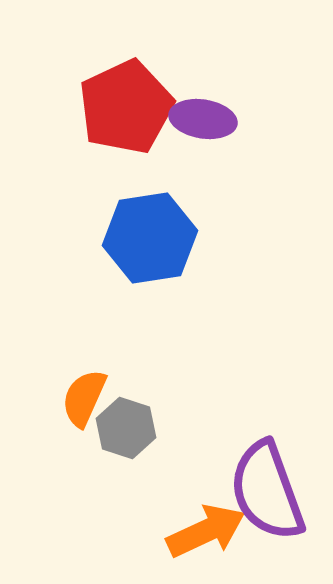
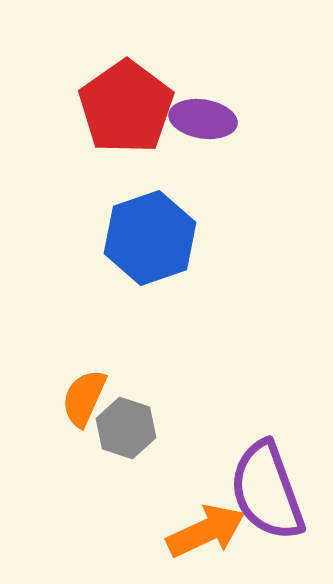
red pentagon: rotated 10 degrees counterclockwise
blue hexagon: rotated 10 degrees counterclockwise
